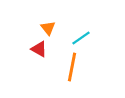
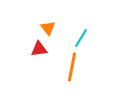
cyan line: rotated 24 degrees counterclockwise
red triangle: rotated 36 degrees counterclockwise
